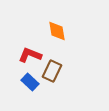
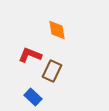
orange diamond: moved 1 px up
blue rectangle: moved 3 px right, 15 px down
